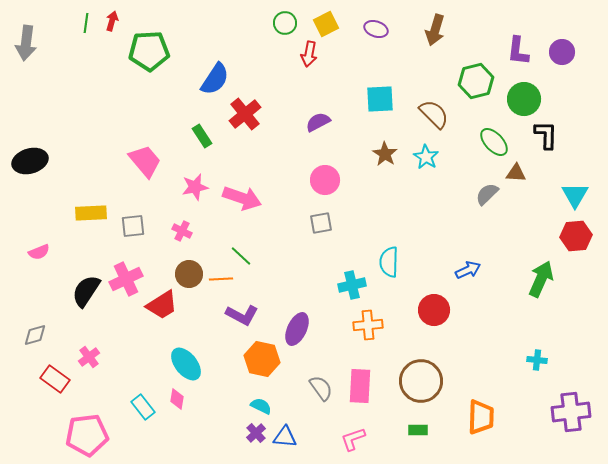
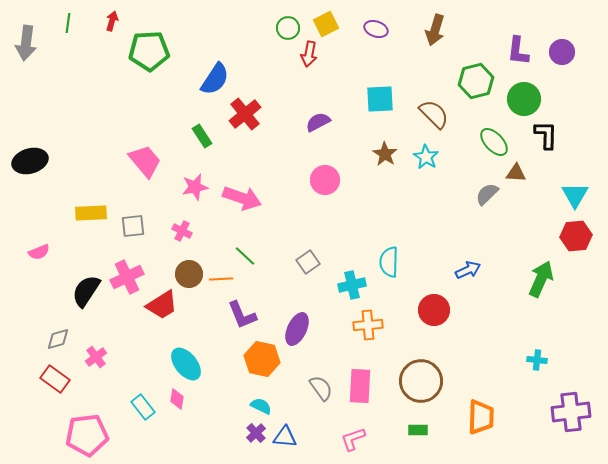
green line at (86, 23): moved 18 px left
green circle at (285, 23): moved 3 px right, 5 px down
gray square at (321, 223): moved 13 px left, 39 px down; rotated 25 degrees counterclockwise
green line at (241, 256): moved 4 px right
pink cross at (126, 279): moved 1 px right, 2 px up
purple L-shape at (242, 315): rotated 40 degrees clockwise
gray diamond at (35, 335): moved 23 px right, 4 px down
pink cross at (89, 357): moved 7 px right
